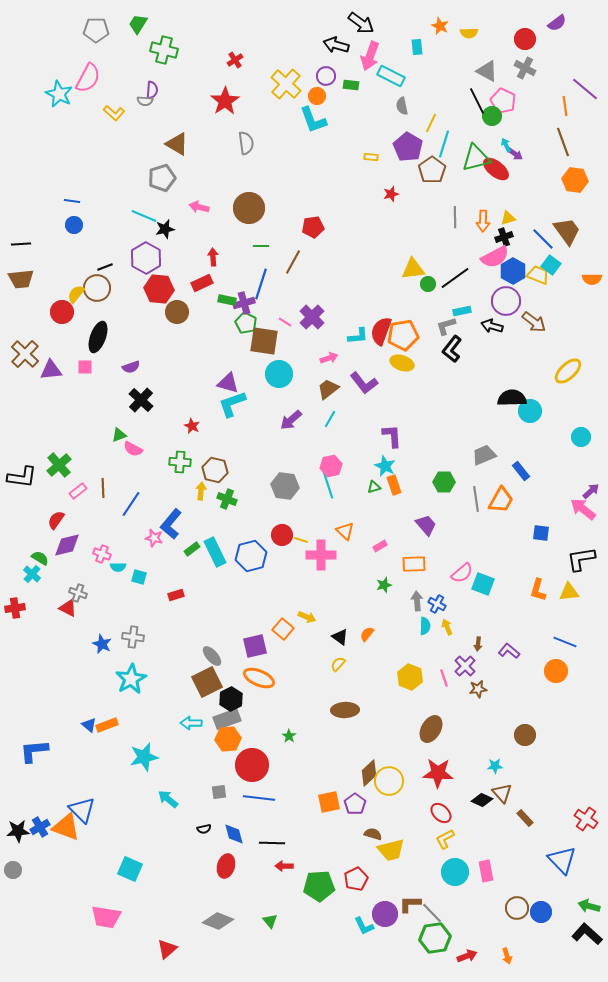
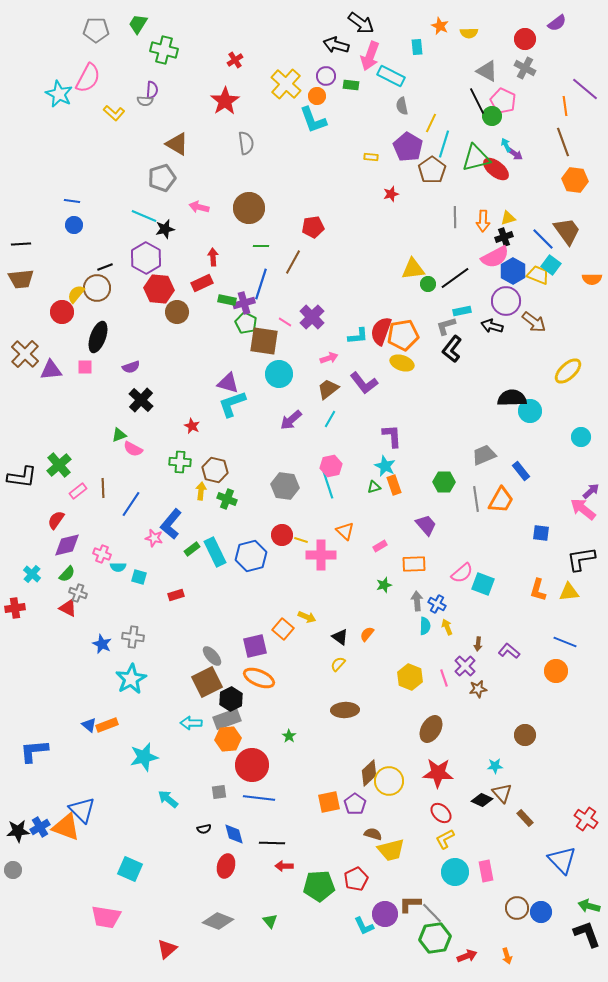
green semicircle at (40, 558): moved 27 px right, 16 px down; rotated 102 degrees clockwise
black L-shape at (587, 934): rotated 28 degrees clockwise
